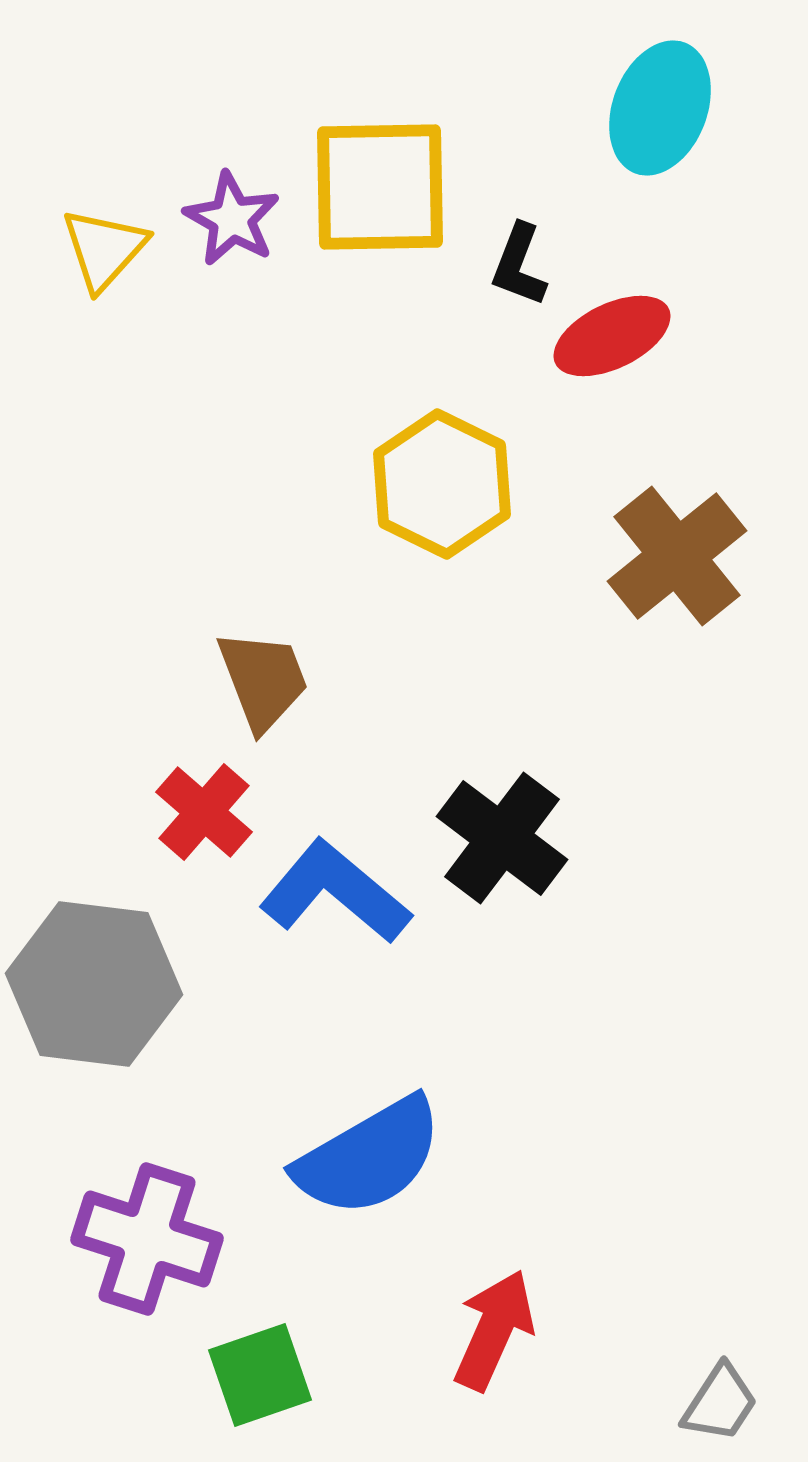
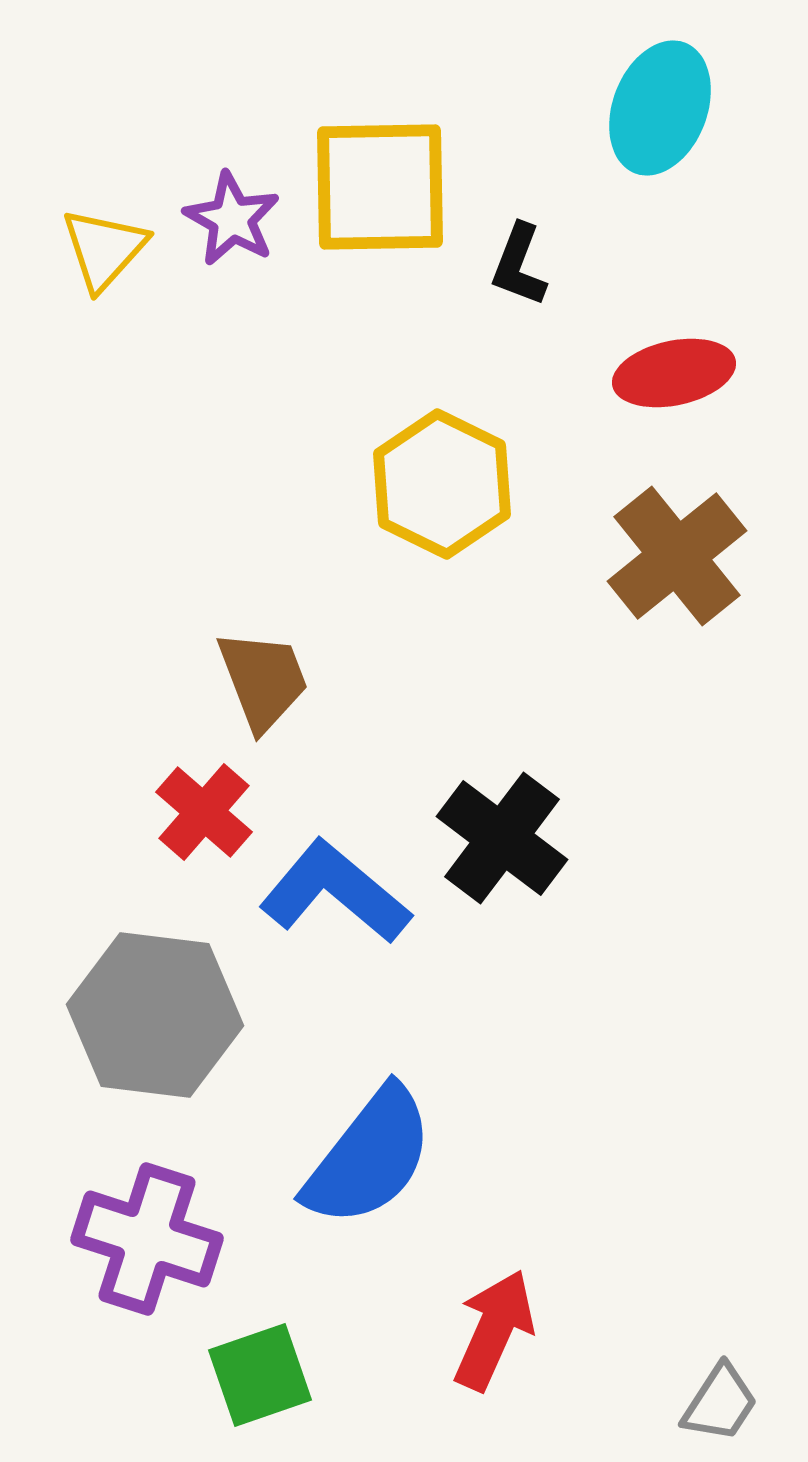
red ellipse: moved 62 px right, 37 px down; rotated 14 degrees clockwise
gray hexagon: moved 61 px right, 31 px down
blue semicircle: rotated 22 degrees counterclockwise
